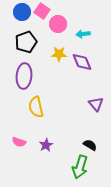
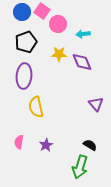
pink semicircle: rotated 80 degrees clockwise
